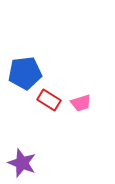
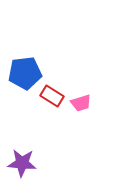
red rectangle: moved 3 px right, 4 px up
purple star: rotated 16 degrees counterclockwise
